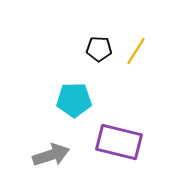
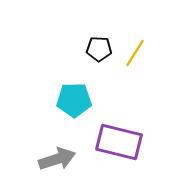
yellow line: moved 1 px left, 2 px down
gray arrow: moved 6 px right, 4 px down
